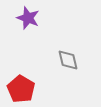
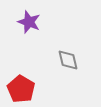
purple star: moved 1 px right, 4 px down
